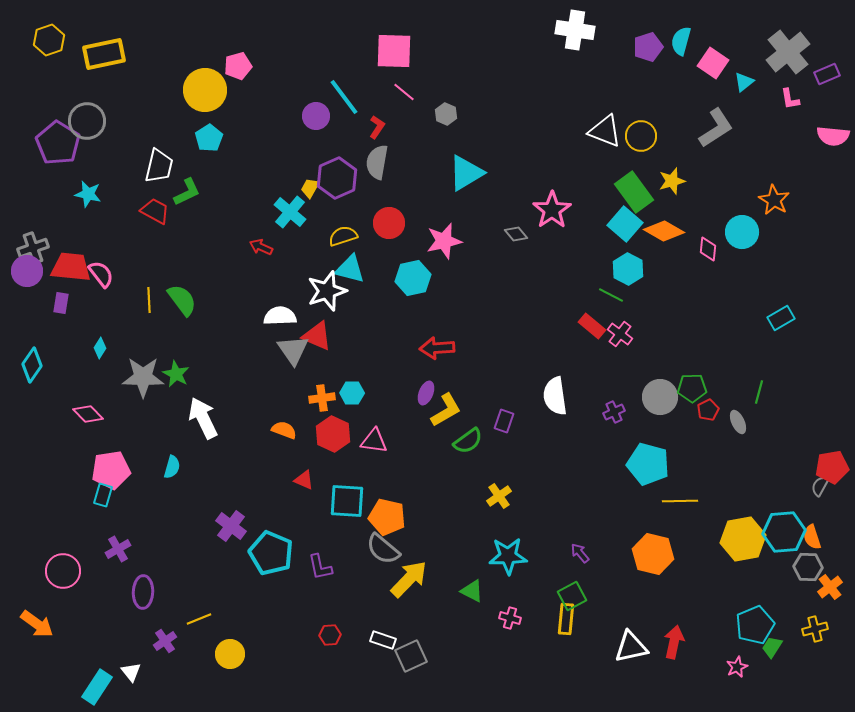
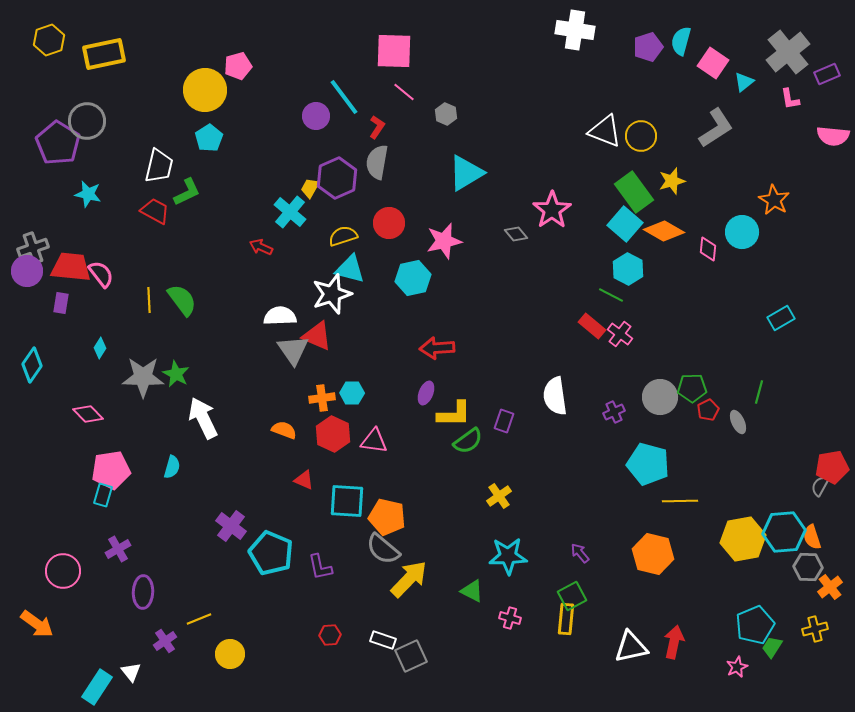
white star at (327, 291): moved 5 px right, 3 px down
yellow L-shape at (446, 410): moved 8 px right, 4 px down; rotated 30 degrees clockwise
